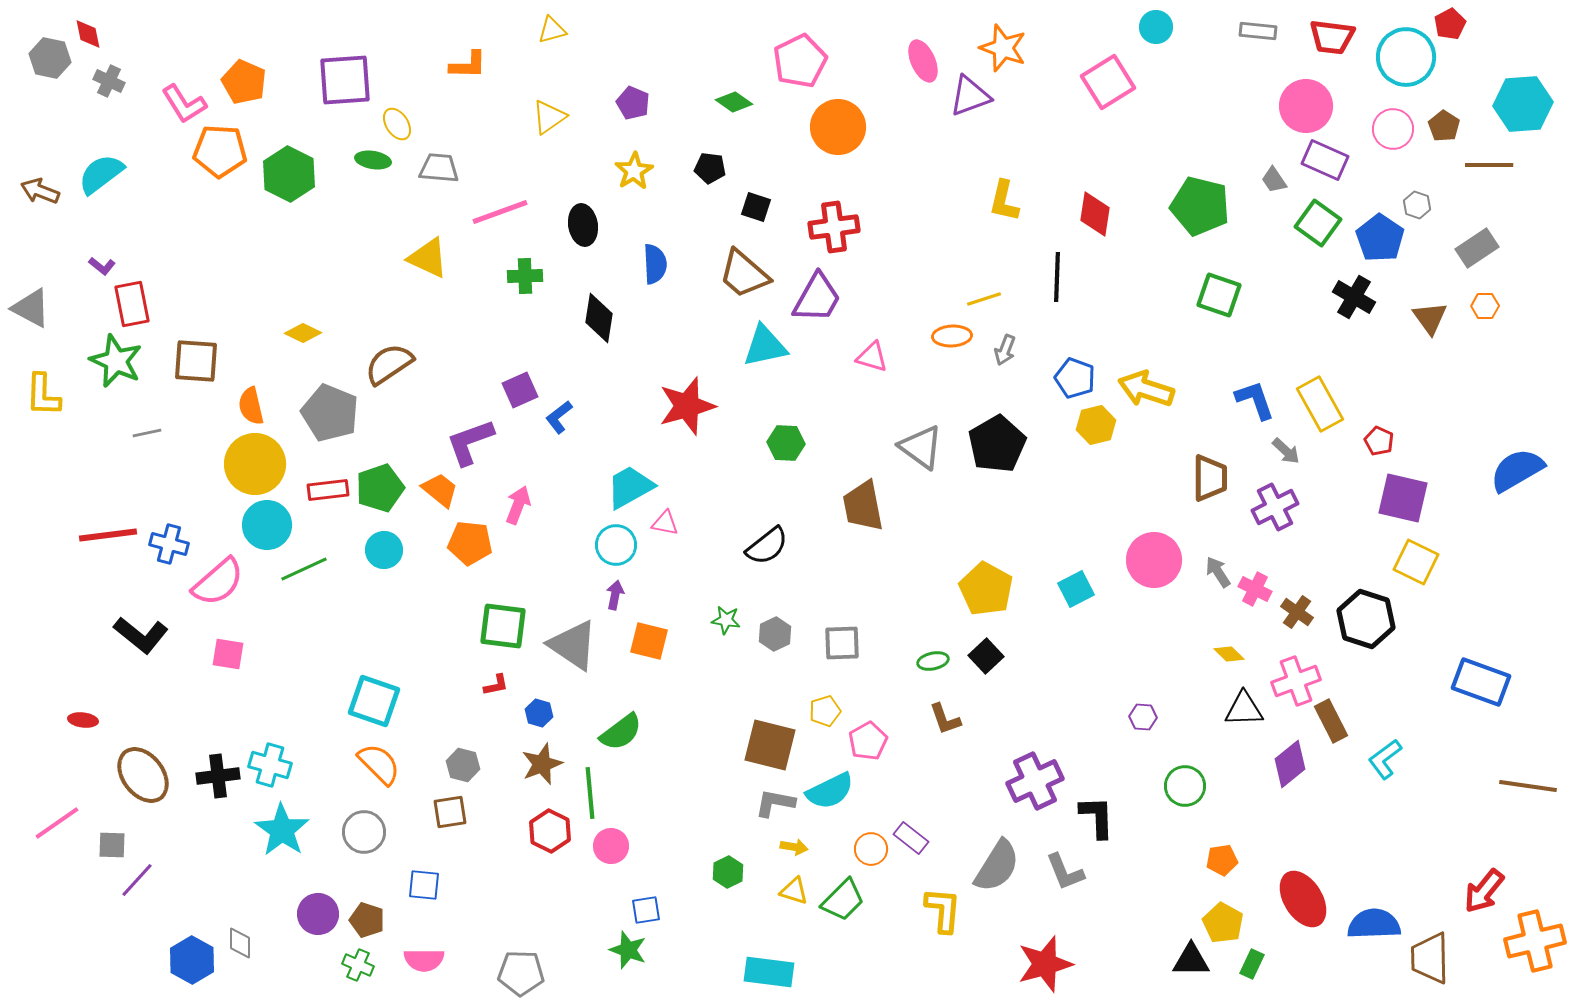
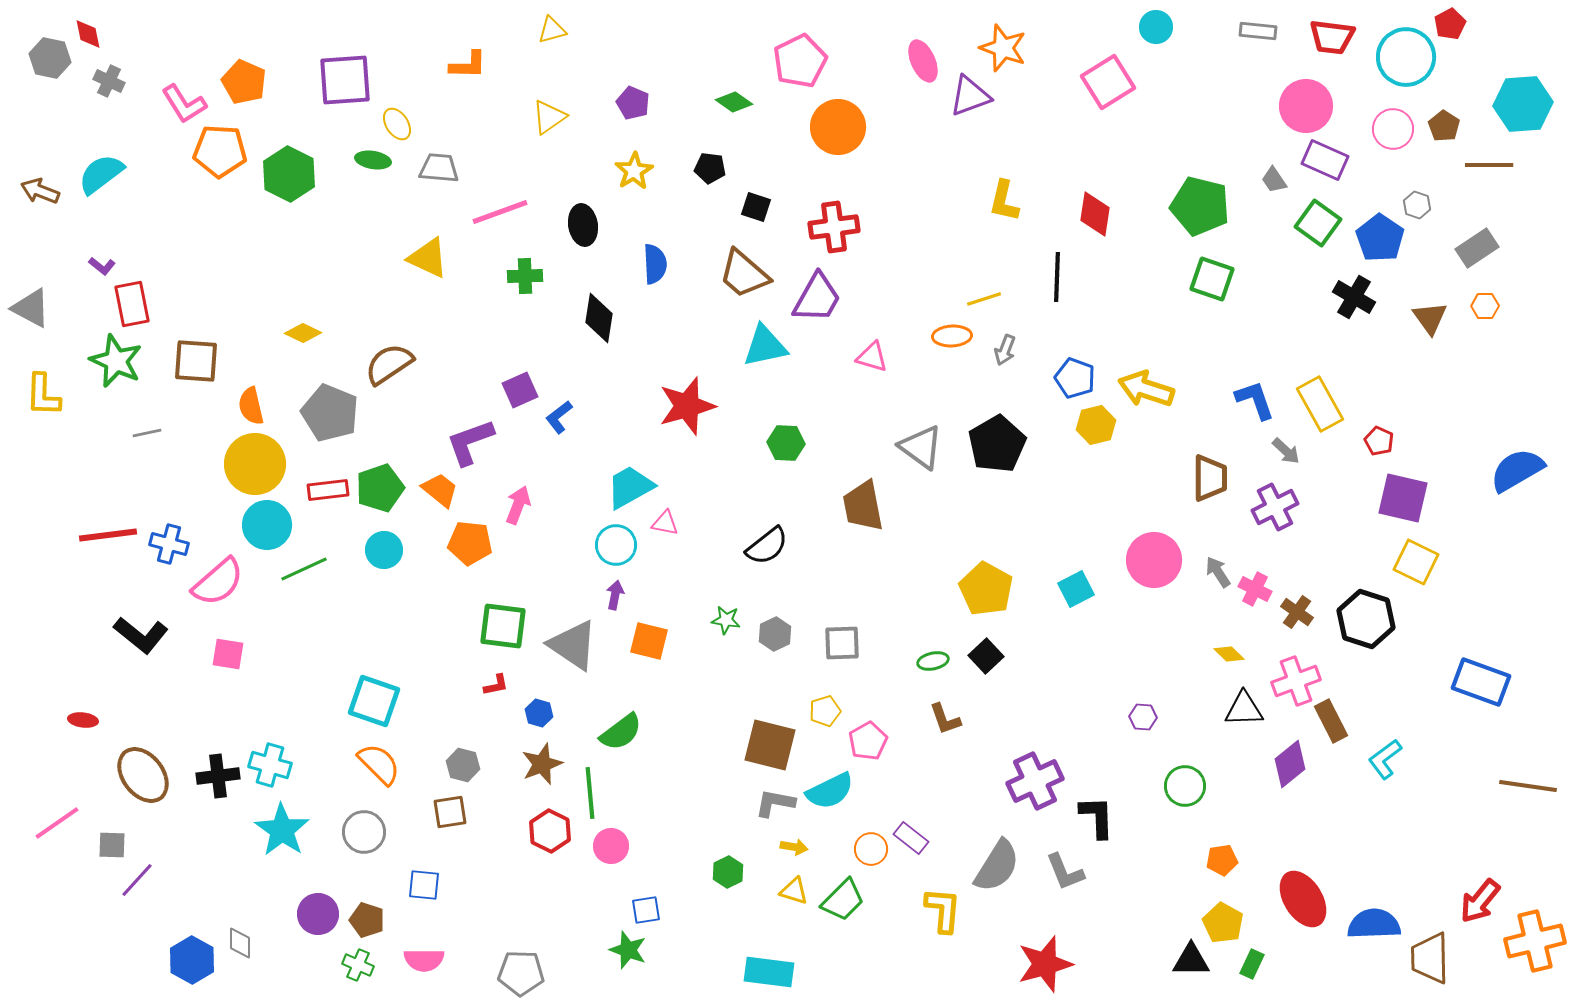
green square at (1219, 295): moved 7 px left, 16 px up
red arrow at (1484, 891): moved 4 px left, 10 px down
